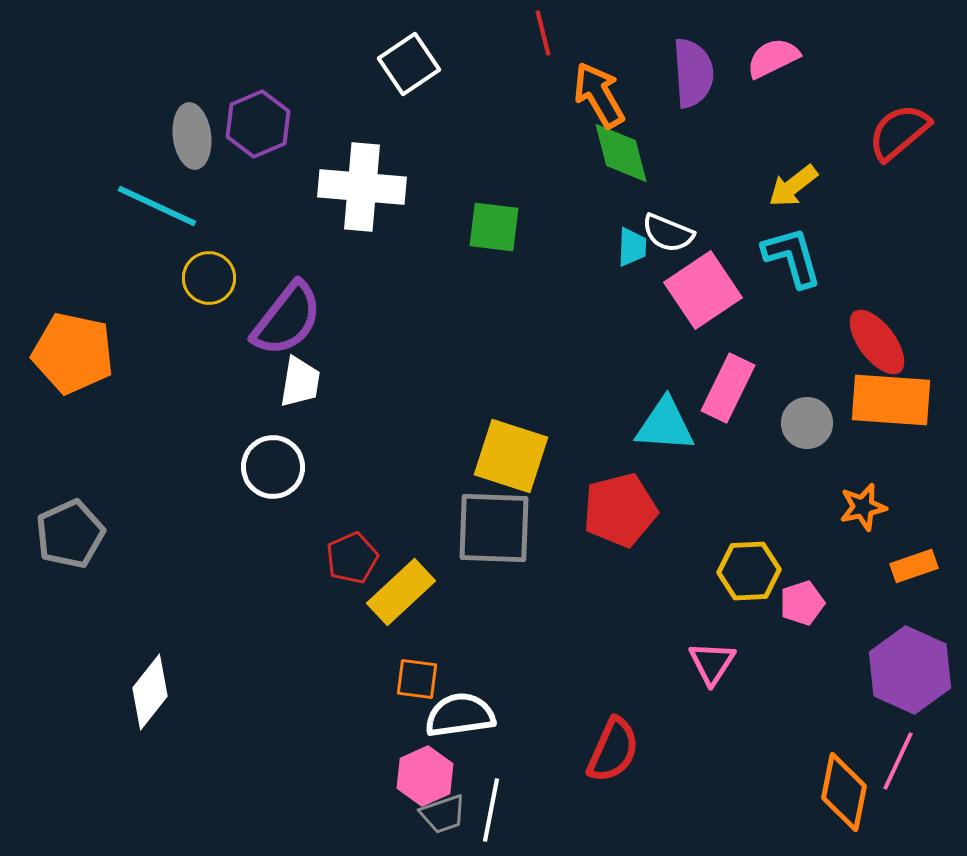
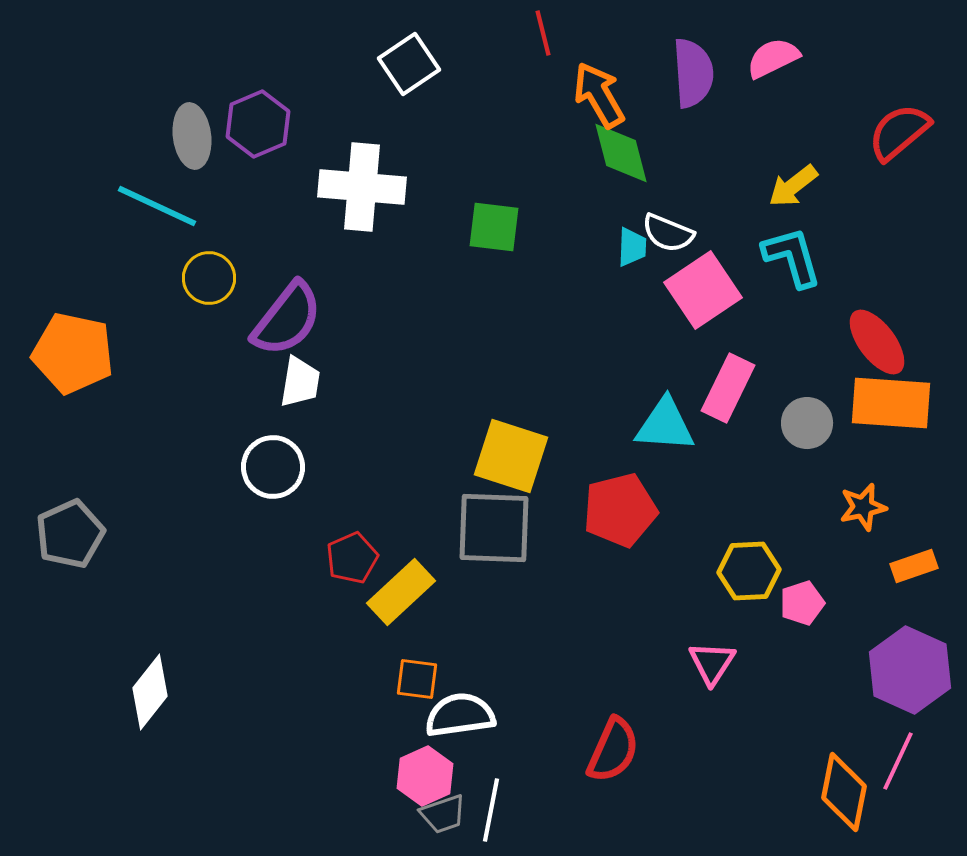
orange rectangle at (891, 400): moved 3 px down
